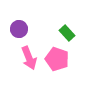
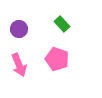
green rectangle: moved 5 px left, 9 px up
pink arrow: moved 10 px left, 7 px down
